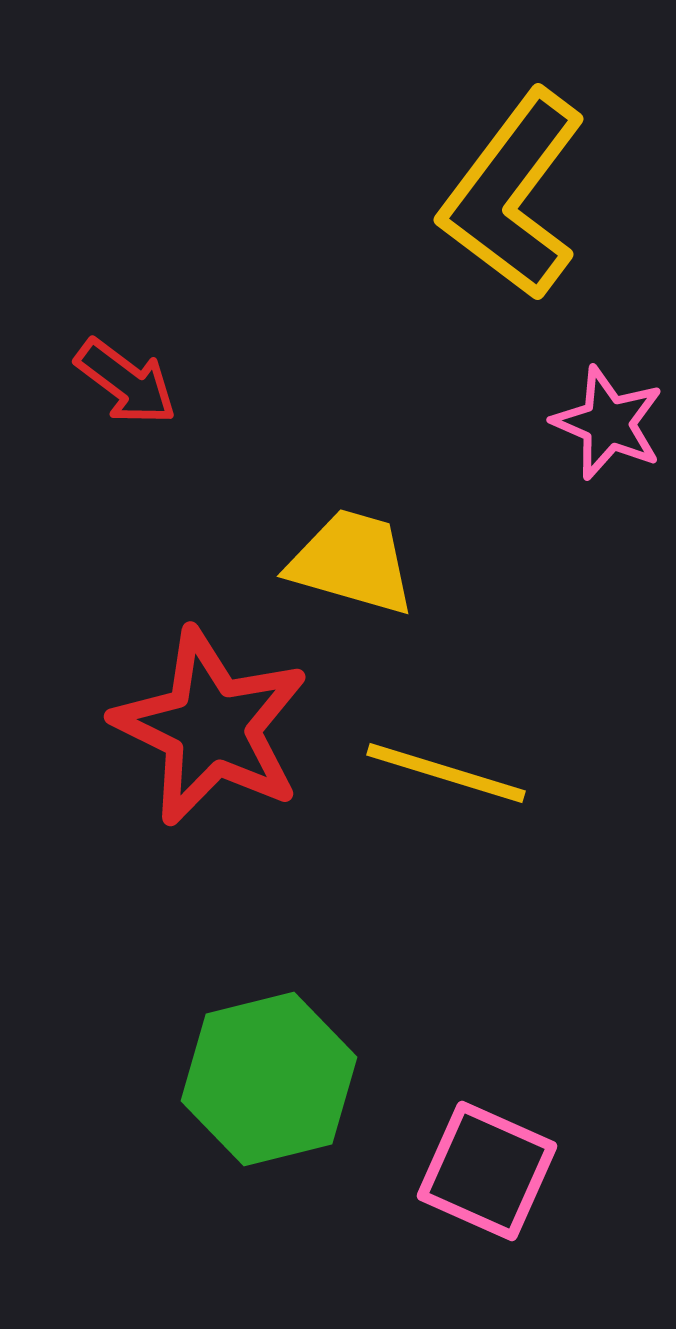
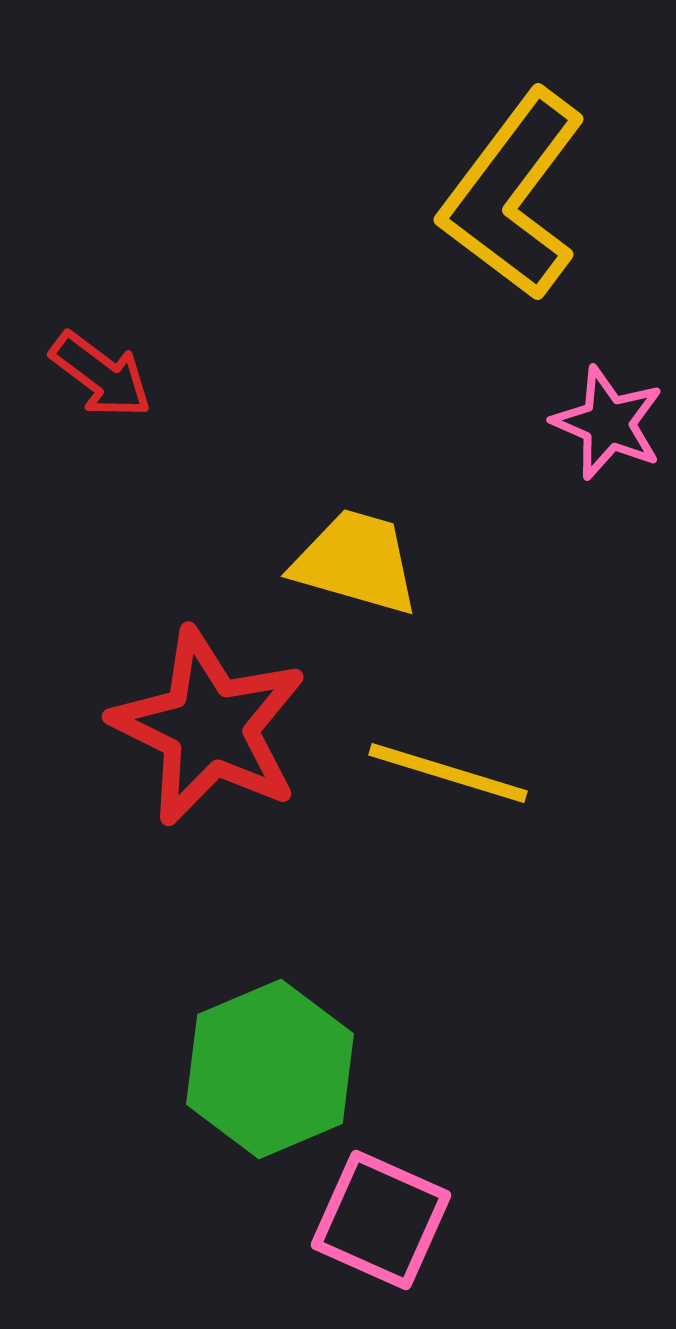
red arrow: moved 25 px left, 7 px up
yellow trapezoid: moved 4 px right
red star: moved 2 px left
yellow line: moved 2 px right
green hexagon: moved 1 px right, 10 px up; rotated 9 degrees counterclockwise
pink square: moved 106 px left, 49 px down
